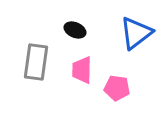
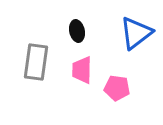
black ellipse: moved 2 px right, 1 px down; rotated 55 degrees clockwise
